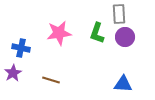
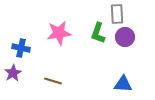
gray rectangle: moved 2 px left
green L-shape: moved 1 px right
brown line: moved 2 px right, 1 px down
